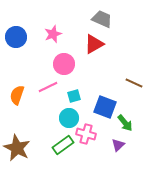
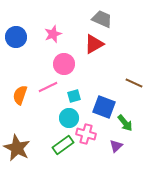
orange semicircle: moved 3 px right
blue square: moved 1 px left
purple triangle: moved 2 px left, 1 px down
